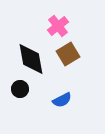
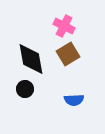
pink cross: moved 6 px right; rotated 25 degrees counterclockwise
black circle: moved 5 px right
blue semicircle: moved 12 px right; rotated 24 degrees clockwise
